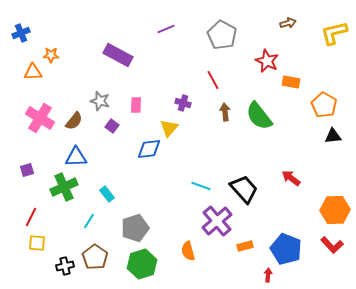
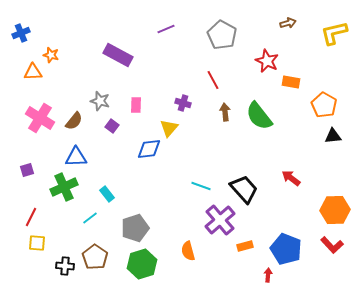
orange star at (51, 55): rotated 14 degrees clockwise
cyan line at (89, 221): moved 1 px right, 3 px up; rotated 21 degrees clockwise
purple cross at (217, 221): moved 3 px right, 1 px up
black cross at (65, 266): rotated 18 degrees clockwise
